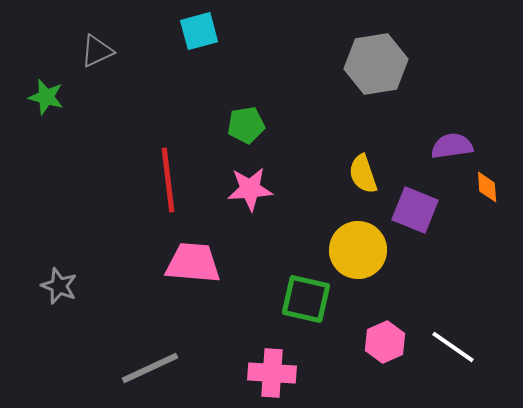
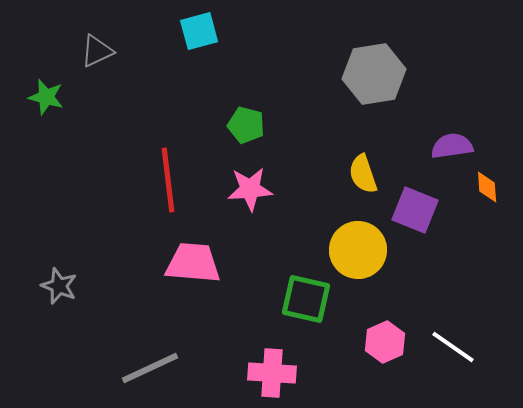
gray hexagon: moved 2 px left, 10 px down
green pentagon: rotated 24 degrees clockwise
